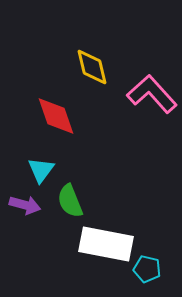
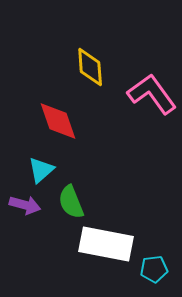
yellow diamond: moved 2 px left; rotated 9 degrees clockwise
pink L-shape: rotated 6 degrees clockwise
red diamond: moved 2 px right, 5 px down
cyan triangle: rotated 12 degrees clockwise
green semicircle: moved 1 px right, 1 px down
cyan pentagon: moved 7 px right; rotated 20 degrees counterclockwise
